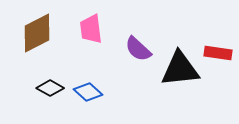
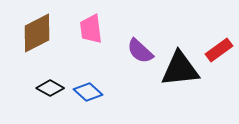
purple semicircle: moved 2 px right, 2 px down
red rectangle: moved 1 px right, 3 px up; rotated 44 degrees counterclockwise
